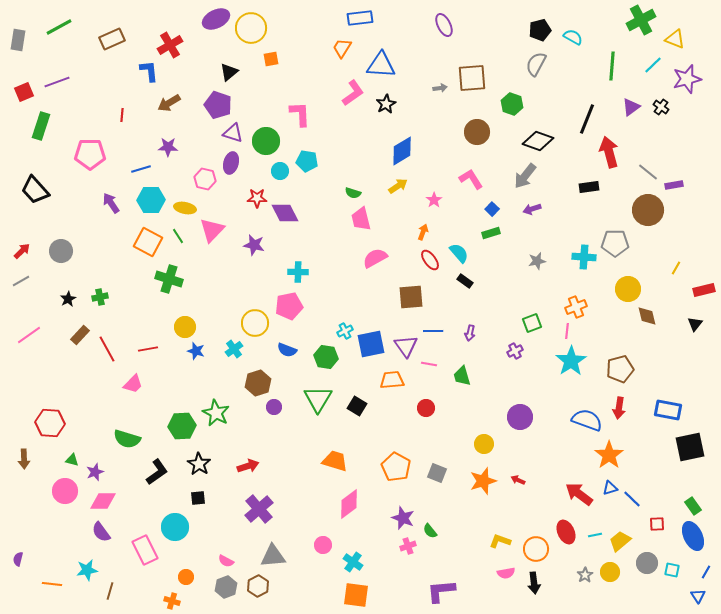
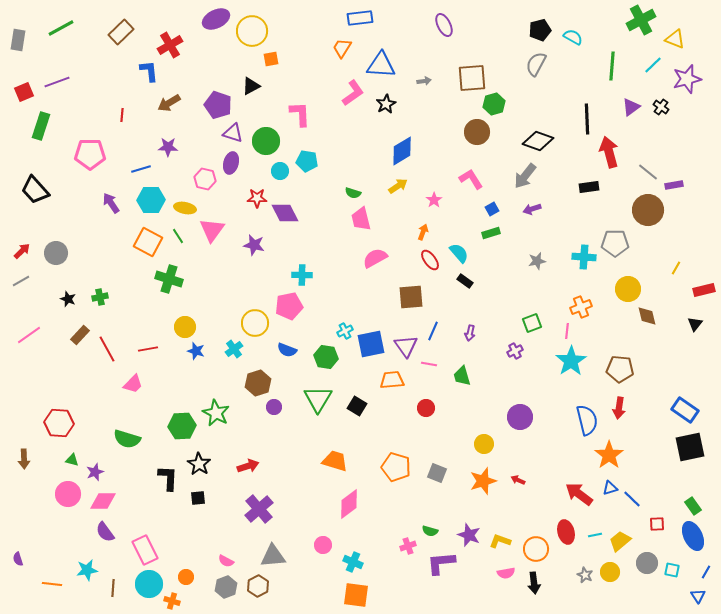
green line at (59, 27): moved 2 px right, 1 px down
yellow circle at (251, 28): moved 1 px right, 3 px down
brown rectangle at (112, 39): moved 9 px right, 7 px up; rotated 20 degrees counterclockwise
black triangle at (229, 72): moved 22 px right, 14 px down; rotated 12 degrees clockwise
gray arrow at (440, 88): moved 16 px left, 7 px up
green hexagon at (512, 104): moved 18 px left; rotated 25 degrees clockwise
black line at (587, 119): rotated 24 degrees counterclockwise
blue square at (492, 209): rotated 16 degrees clockwise
pink triangle at (212, 230): rotated 8 degrees counterclockwise
gray circle at (61, 251): moved 5 px left, 2 px down
cyan cross at (298, 272): moved 4 px right, 3 px down
black star at (68, 299): rotated 21 degrees counterclockwise
orange cross at (576, 307): moved 5 px right
blue line at (433, 331): rotated 66 degrees counterclockwise
brown pentagon at (620, 369): rotated 20 degrees clockwise
blue rectangle at (668, 410): moved 17 px right; rotated 24 degrees clockwise
blue semicircle at (587, 420): rotated 56 degrees clockwise
red hexagon at (50, 423): moved 9 px right
orange pentagon at (396, 467): rotated 12 degrees counterclockwise
black L-shape at (157, 472): moved 11 px right, 6 px down; rotated 52 degrees counterclockwise
pink circle at (65, 491): moved 3 px right, 3 px down
purple star at (403, 518): moved 66 px right, 17 px down
cyan circle at (175, 527): moved 26 px left, 57 px down
green semicircle at (430, 531): rotated 35 degrees counterclockwise
purple semicircle at (101, 532): moved 4 px right
red ellipse at (566, 532): rotated 10 degrees clockwise
purple semicircle at (18, 559): rotated 32 degrees counterclockwise
cyan cross at (353, 562): rotated 12 degrees counterclockwise
gray star at (585, 575): rotated 14 degrees counterclockwise
brown line at (110, 591): moved 3 px right, 3 px up; rotated 12 degrees counterclockwise
purple L-shape at (441, 591): moved 28 px up
